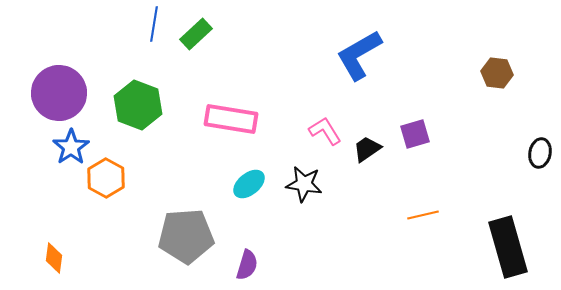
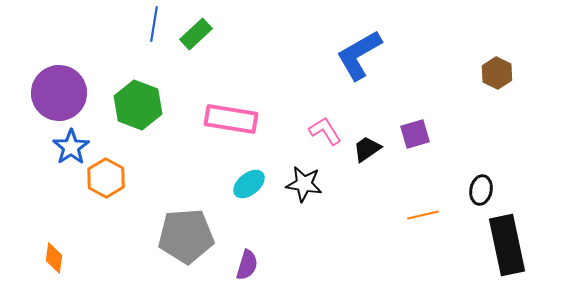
brown hexagon: rotated 20 degrees clockwise
black ellipse: moved 59 px left, 37 px down
black rectangle: moved 1 px left, 2 px up; rotated 4 degrees clockwise
